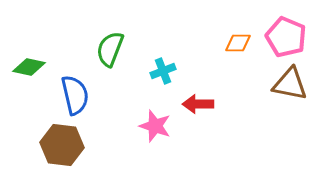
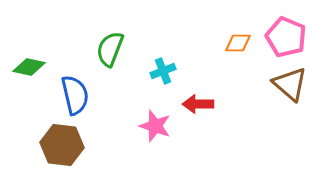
brown triangle: rotated 30 degrees clockwise
